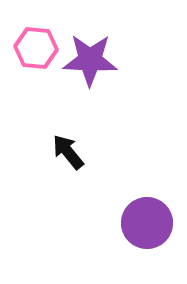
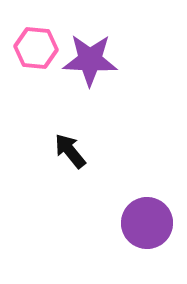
black arrow: moved 2 px right, 1 px up
